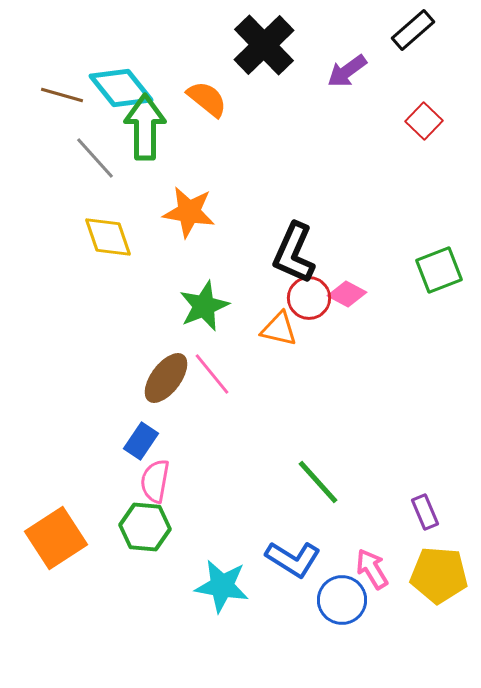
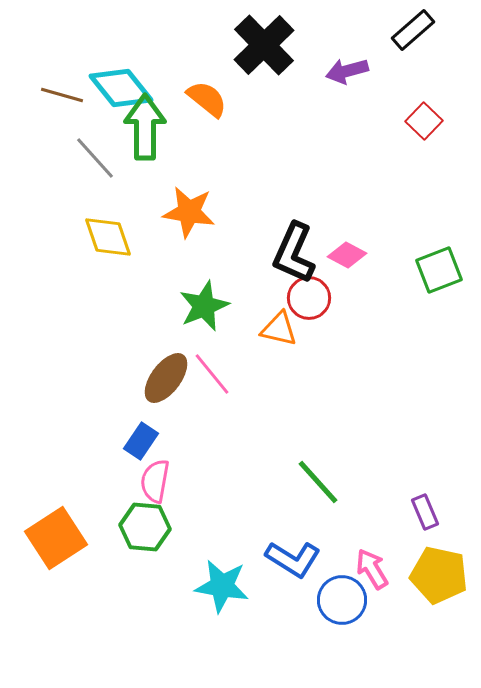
purple arrow: rotated 21 degrees clockwise
pink diamond: moved 39 px up
yellow pentagon: rotated 8 degrees clockwise
